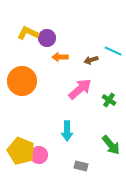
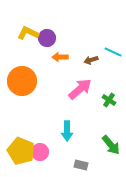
cyan line: moved 1 px down
pink circle: moved 1 px right, 3 px up
gray rectangle: moved 1 px up
